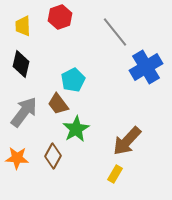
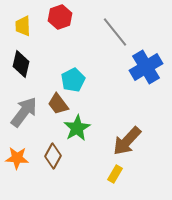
green star: moved 1 px right, 1 px up
